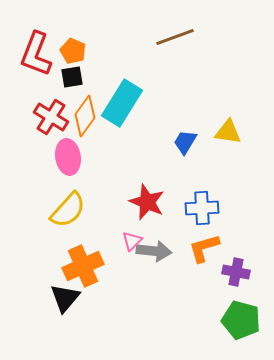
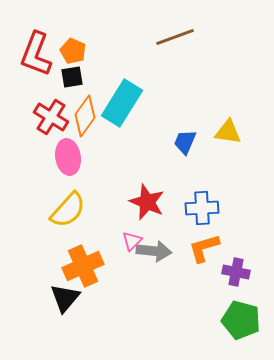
blue trapezoid: rotated 8 degrees counterclockwise
